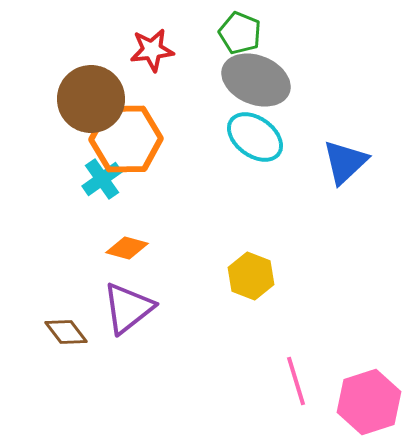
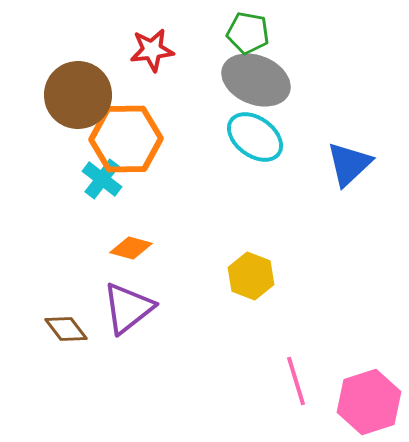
green pentagon: moved 8 px right; rotated 12 degrees counterclockwise
brown circle: moved 13 px left, 4 px up
blue triangle: moved 4 px right, 2 px down
cyan cross: rotated 18 degrees counterclockwise
orange diamond: moved 4 px right
brown diamond: moved 3 px up
